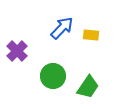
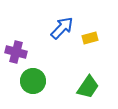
yellow rectangle: moved 1 px left, 3 px down; rotated 21 degrees counterclockwise
purple cross: moved 1 px left, 1 px down; rotated 30 degrees counterclockwise
green circle: moved 20 px left, 5 px down
